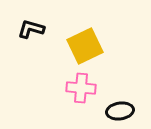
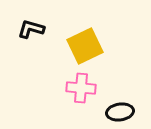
black ellipse: moved 1 px down
